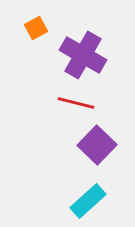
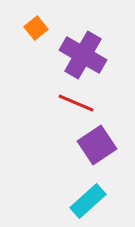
orange square: rotated 10 degrees counterclockwise
red line: rotated 9 degrees clockwise
purple square: rotated 12 degrees clockwise
